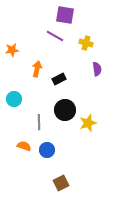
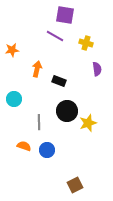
black rectangle: moved 2 px down; rotated 48 degrees clockwise
black circle: moved 2 px right, 1 px down
brown square: moved 14 px right, 2 px down
